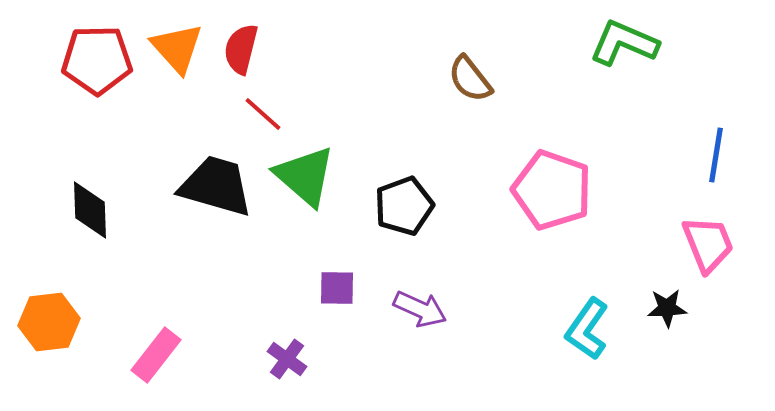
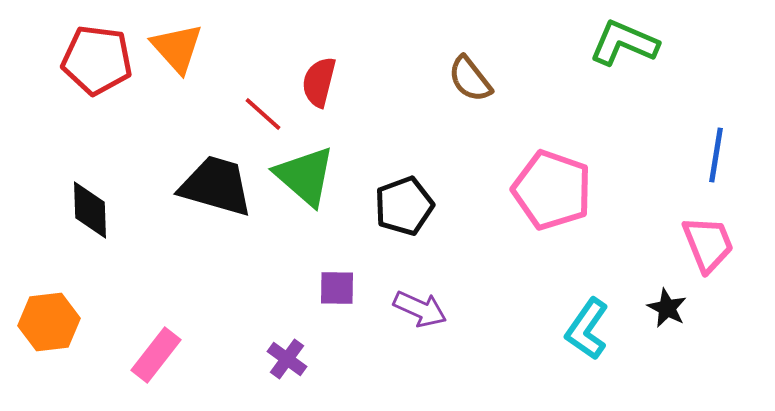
red semicircle: moved 78 px right, 33 px down
red pentagon: rotated 8 degrees clockwise
black star: rotated 30 degrees clockwise
